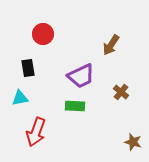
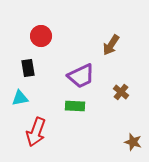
red circle: moved 2 px left, 2 px down
